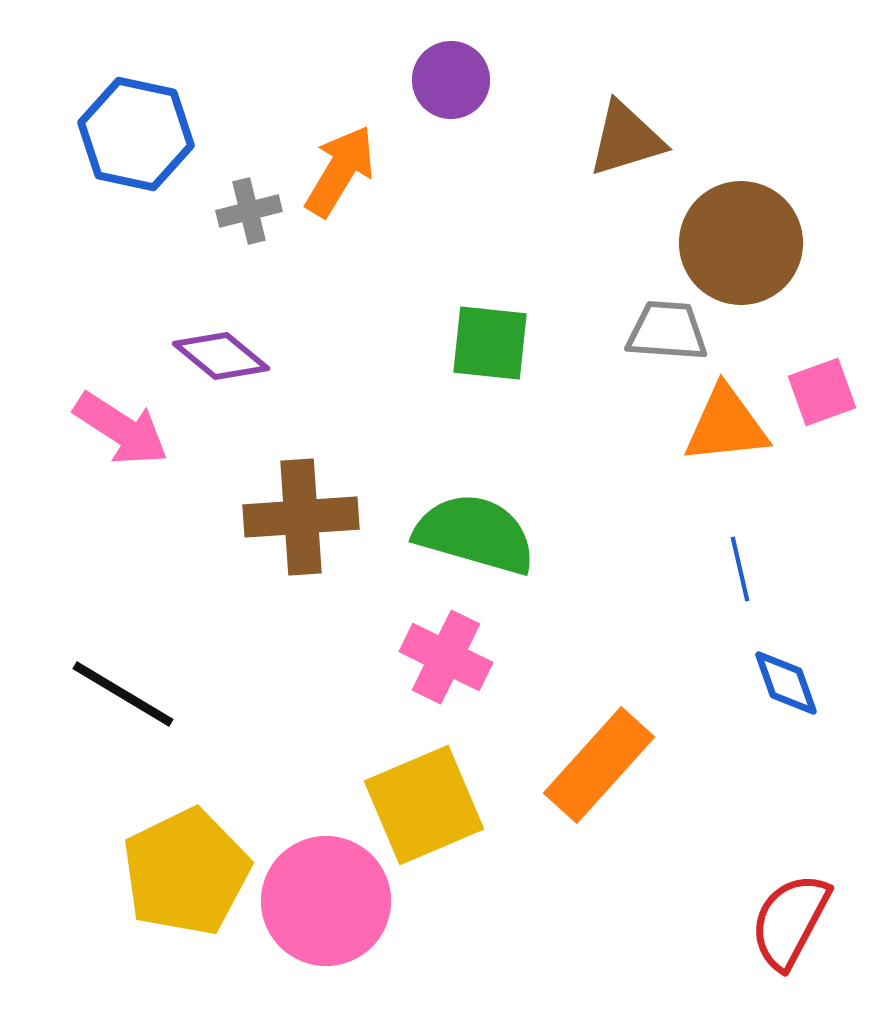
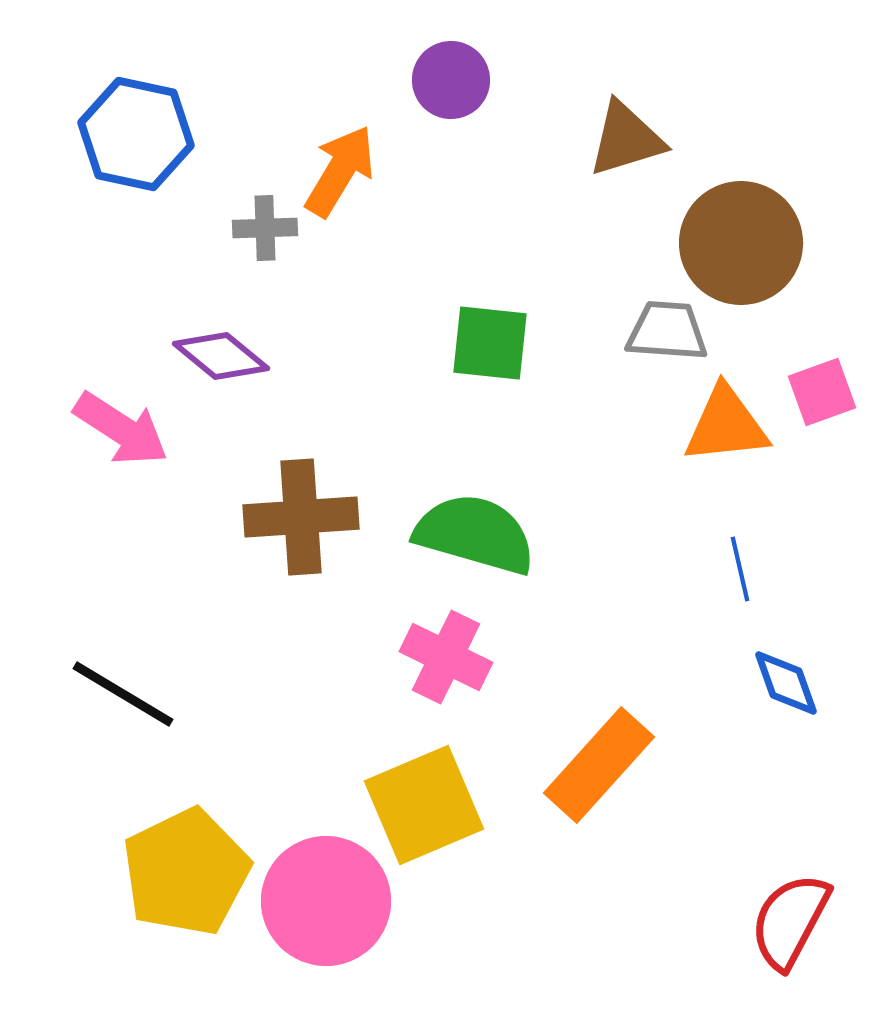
gray cross: moved 16 px right, 17 px down; rotated 12 degrees clockwise
